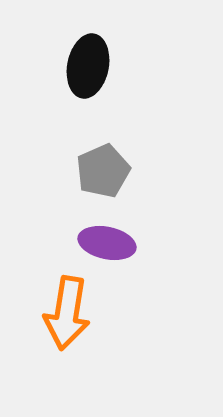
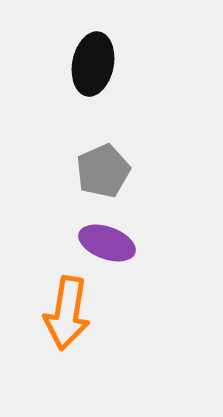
black ellipse: moved 5 px right, 2 px up
purple ellipse: rotated 8 degrees clockwise
